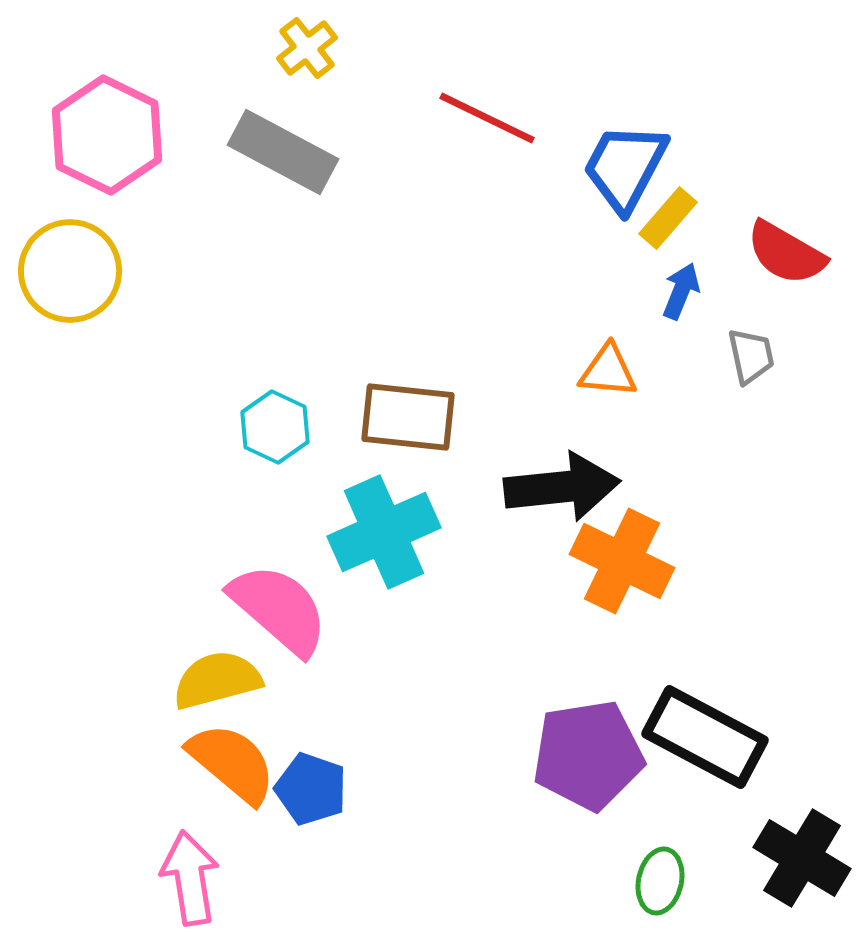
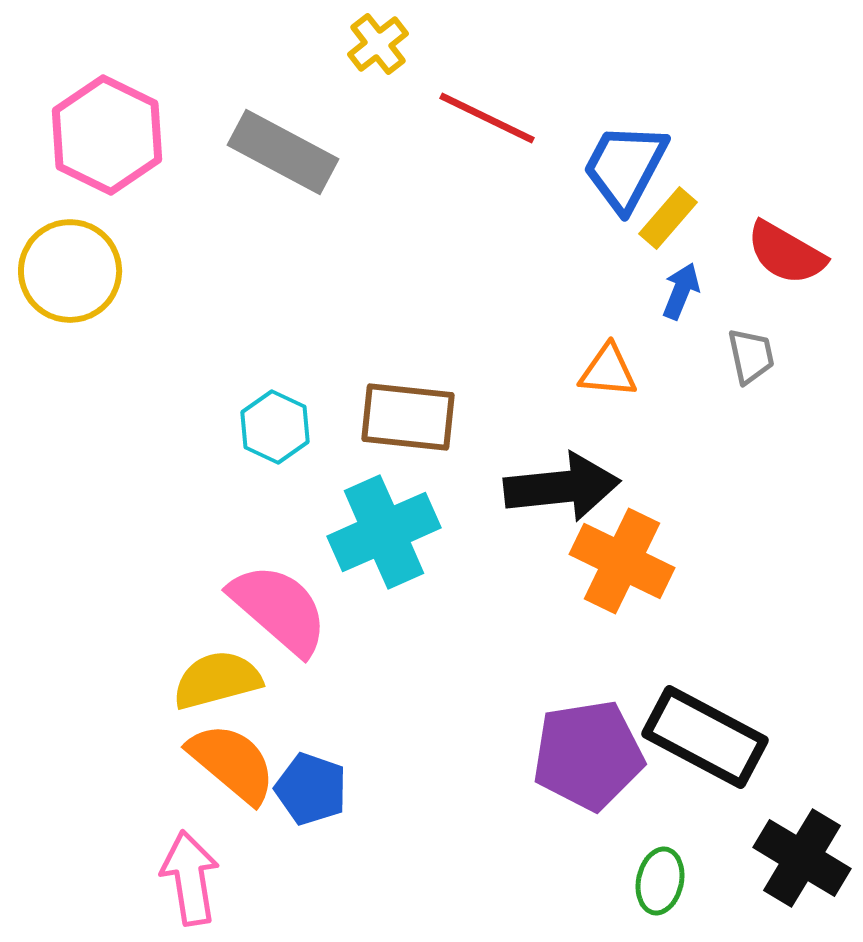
yellow cross: moved 71 px right, 4 px up
